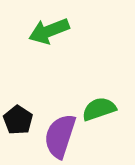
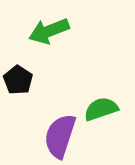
green semicircle: moved 2 px right
black pentagon: moved 40 px up
